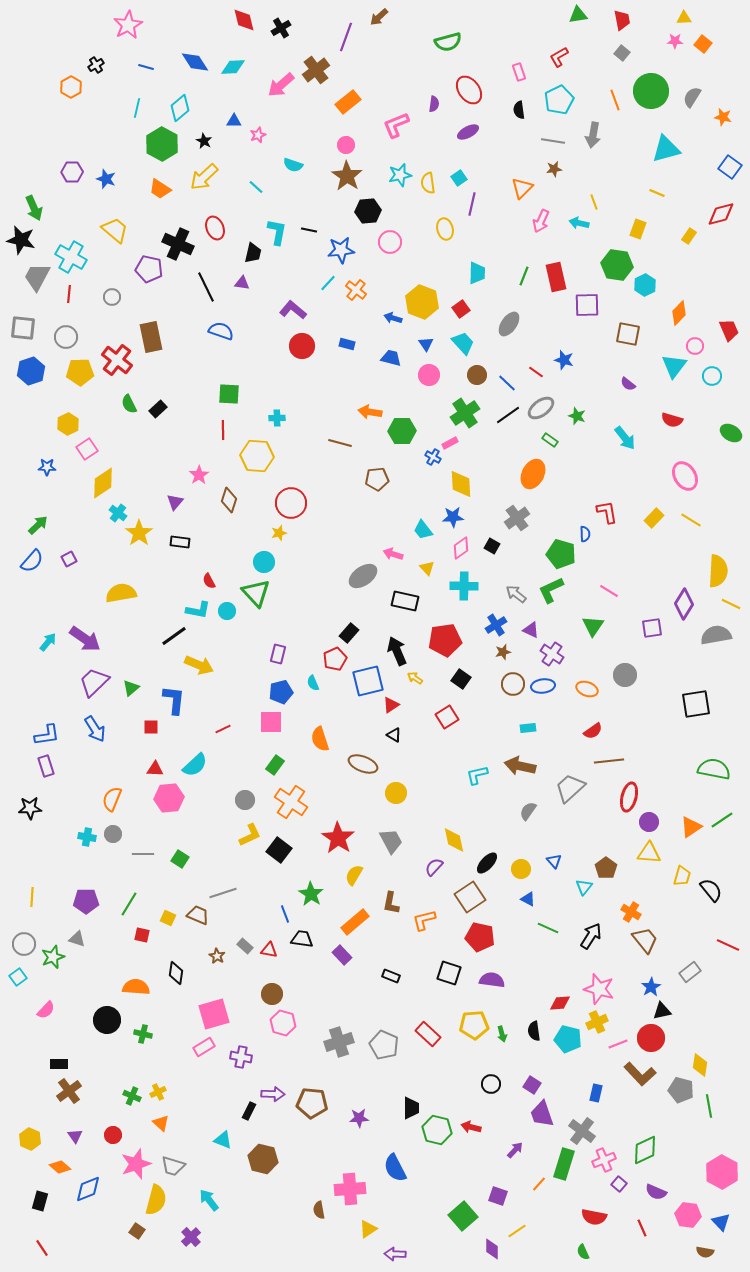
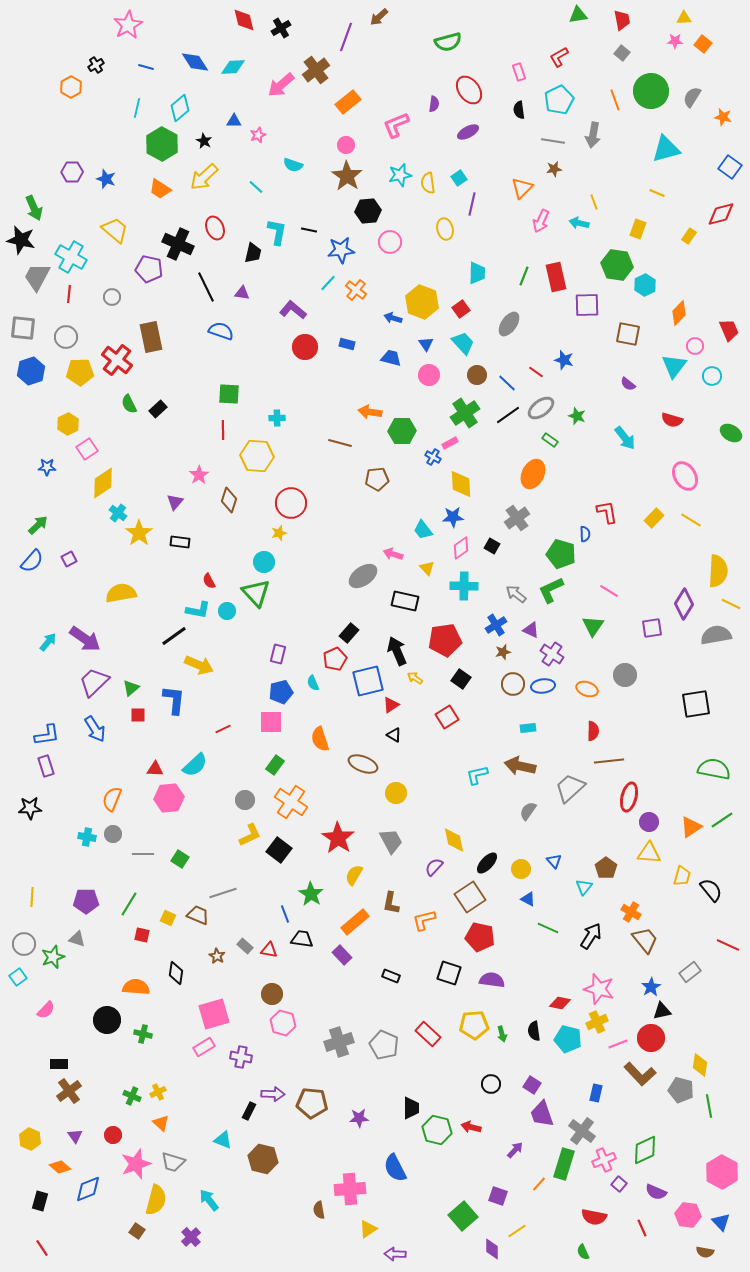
purple triangle at (242, 283): moved 10 px down
red circle at (302, 346): moved 3 px right, 1 px down
red square at (151, 727): moved 13 px left, 12 px up
red semicircle at (593, 731): rotated 54 degrees counterclockwise
red diamond at (560, 1003): rotated 15 degrees clockwise
gray trapezoid at (173, 1166): moved 4 px up
